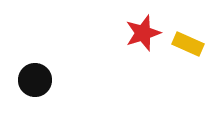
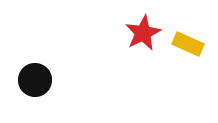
red star: rotated 9 degrees counterclockwise
